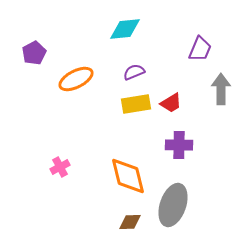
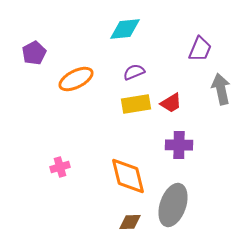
gray arrow: rotated 12 degrees counterclockwise
pink cross: rotated 12 degrees clockwise
